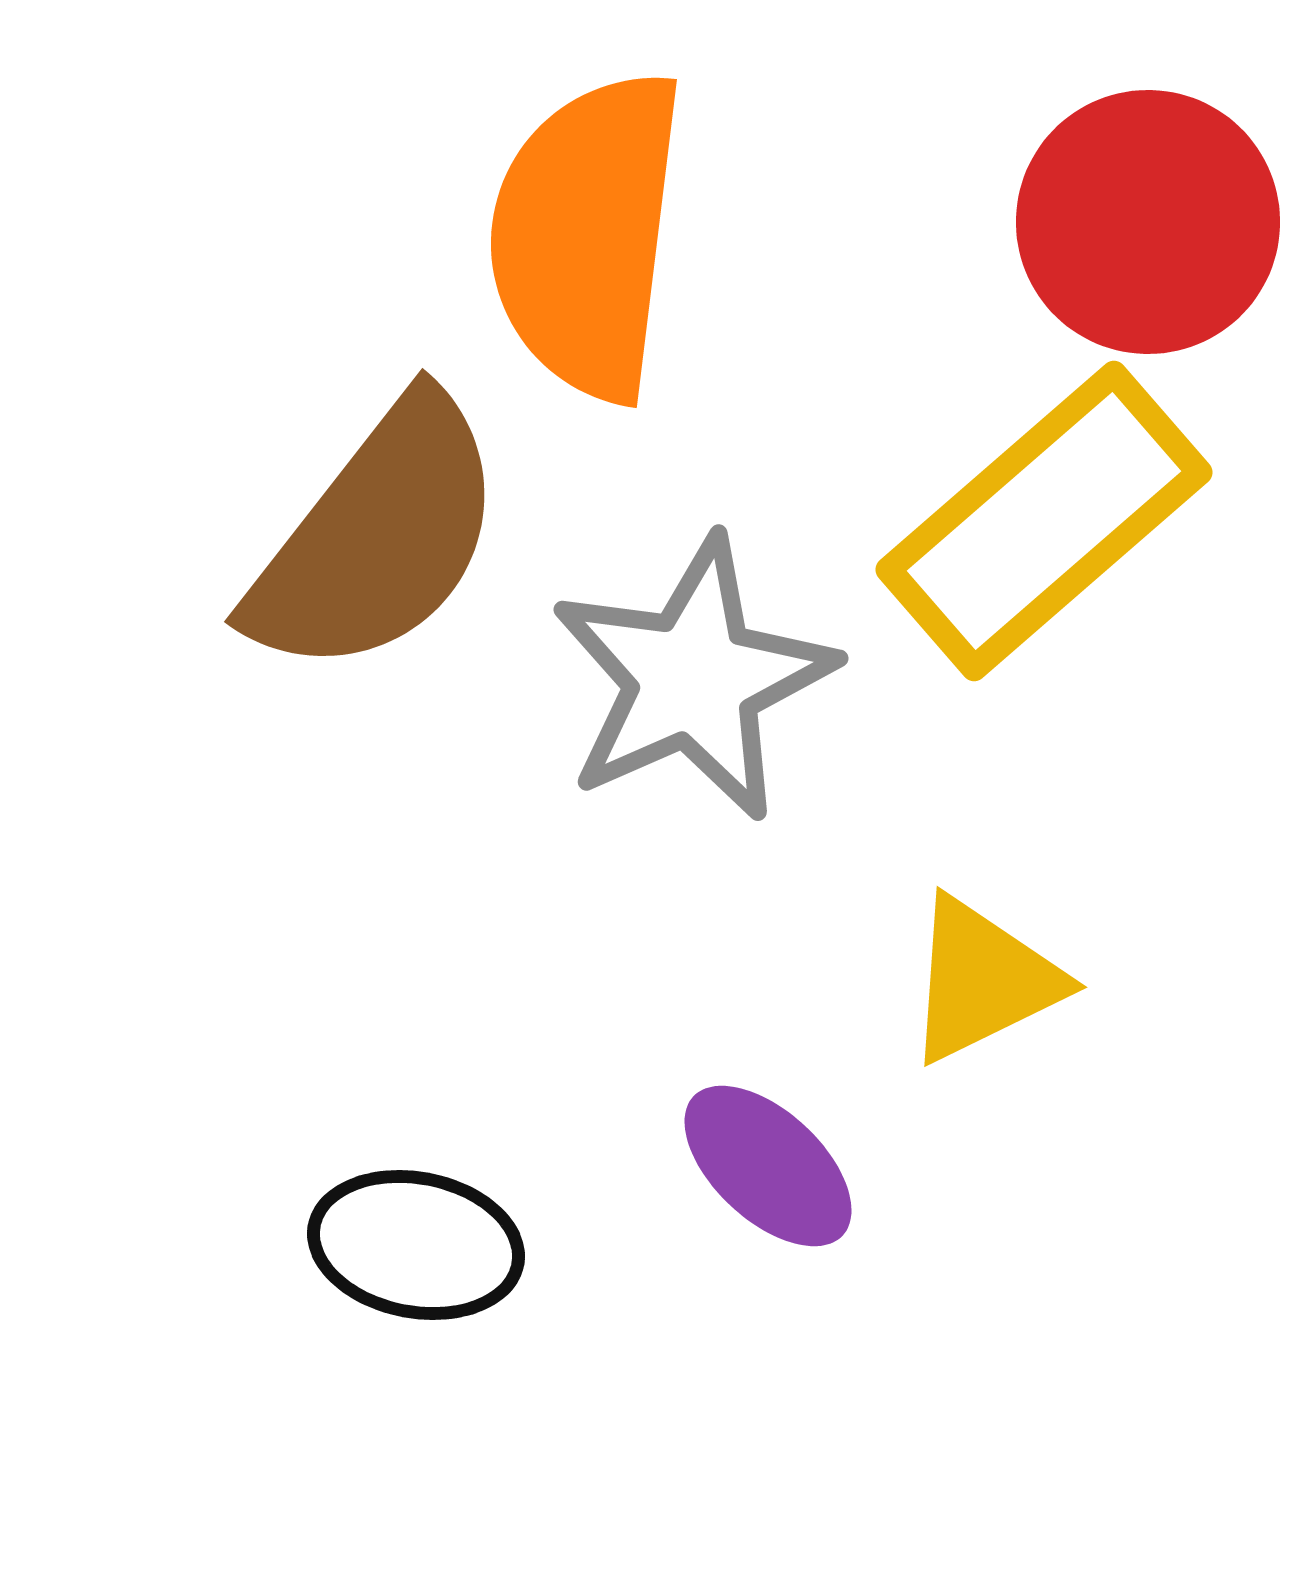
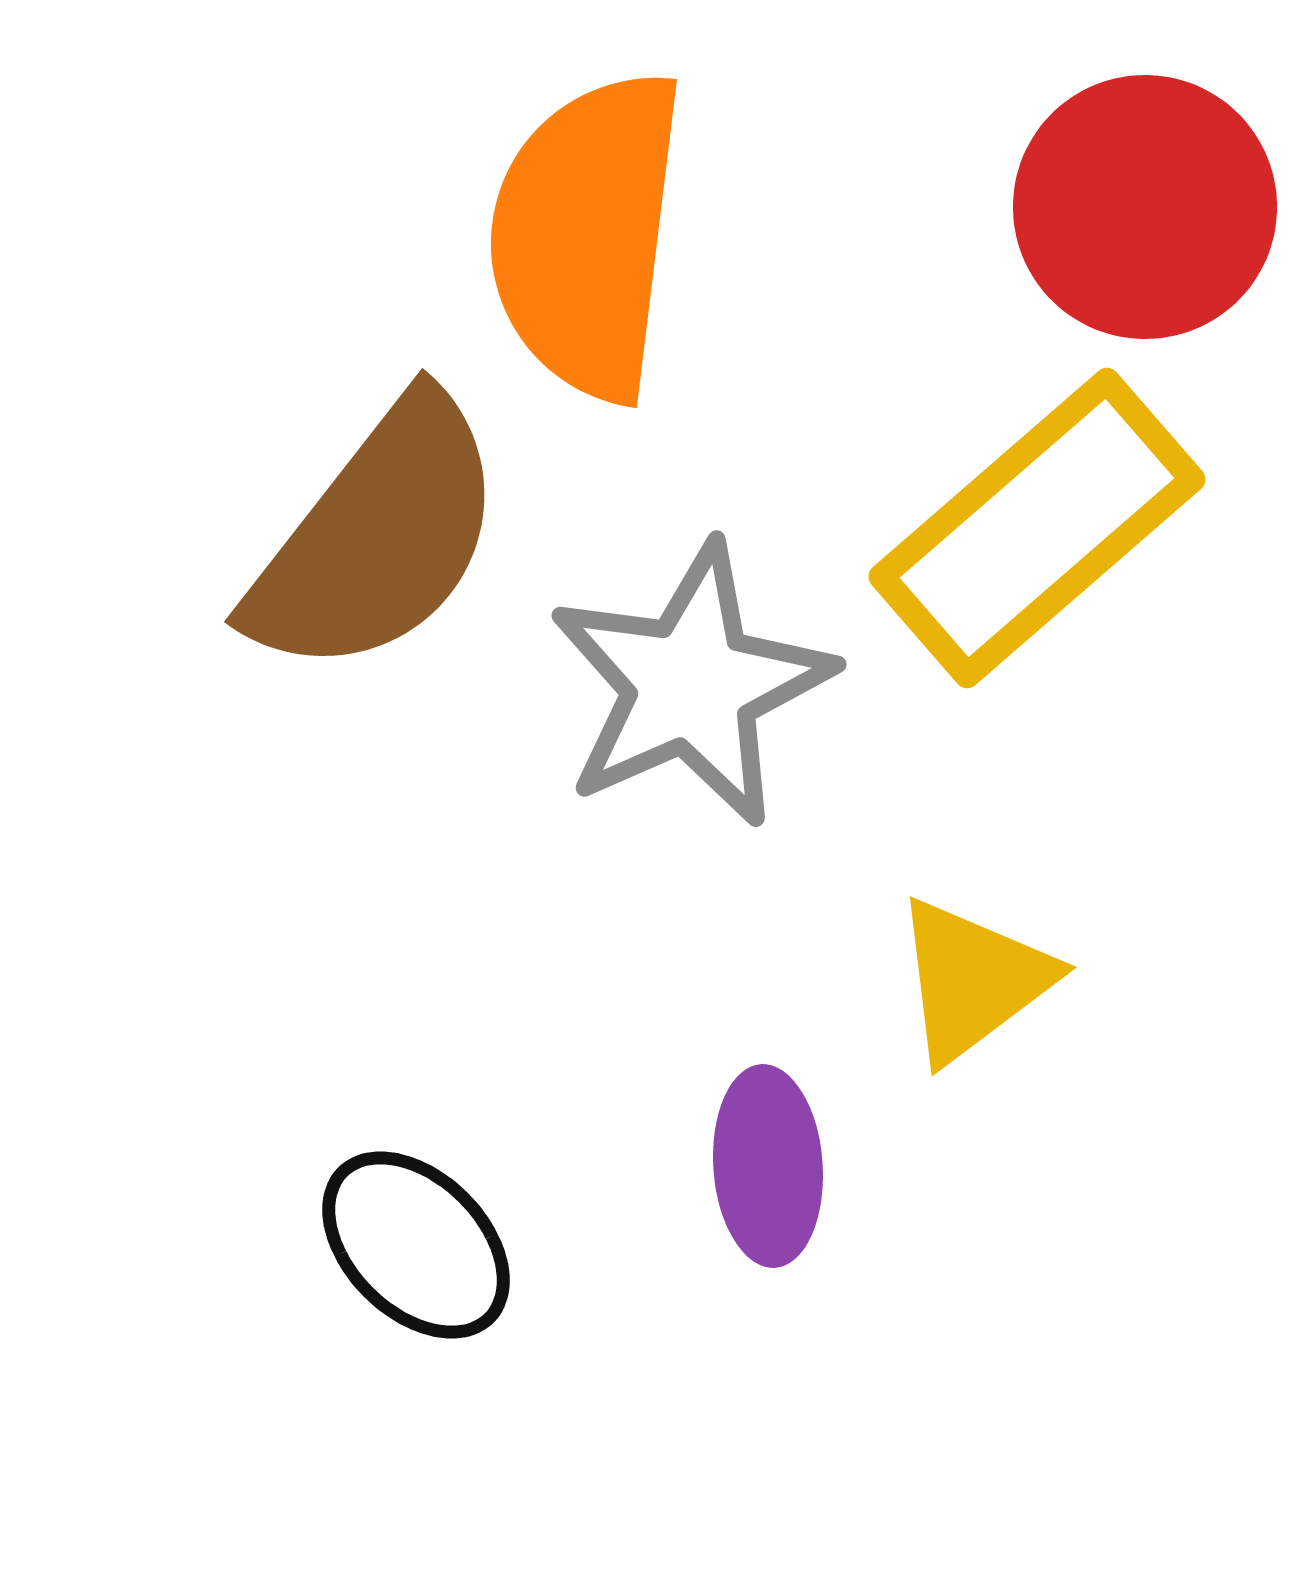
red circle: moved 3 px left, 15 px up
yellow rectangle: moved 7 px left, 7 px down
gray star: moved 2 px left, 6 px down
yellow triangle: moved 10 px left; rotated 11 degrees counterclockwise
purple ellipse: rotated 43 degrees clockwise
black ellipse: rotated 34 degrees clockwise
